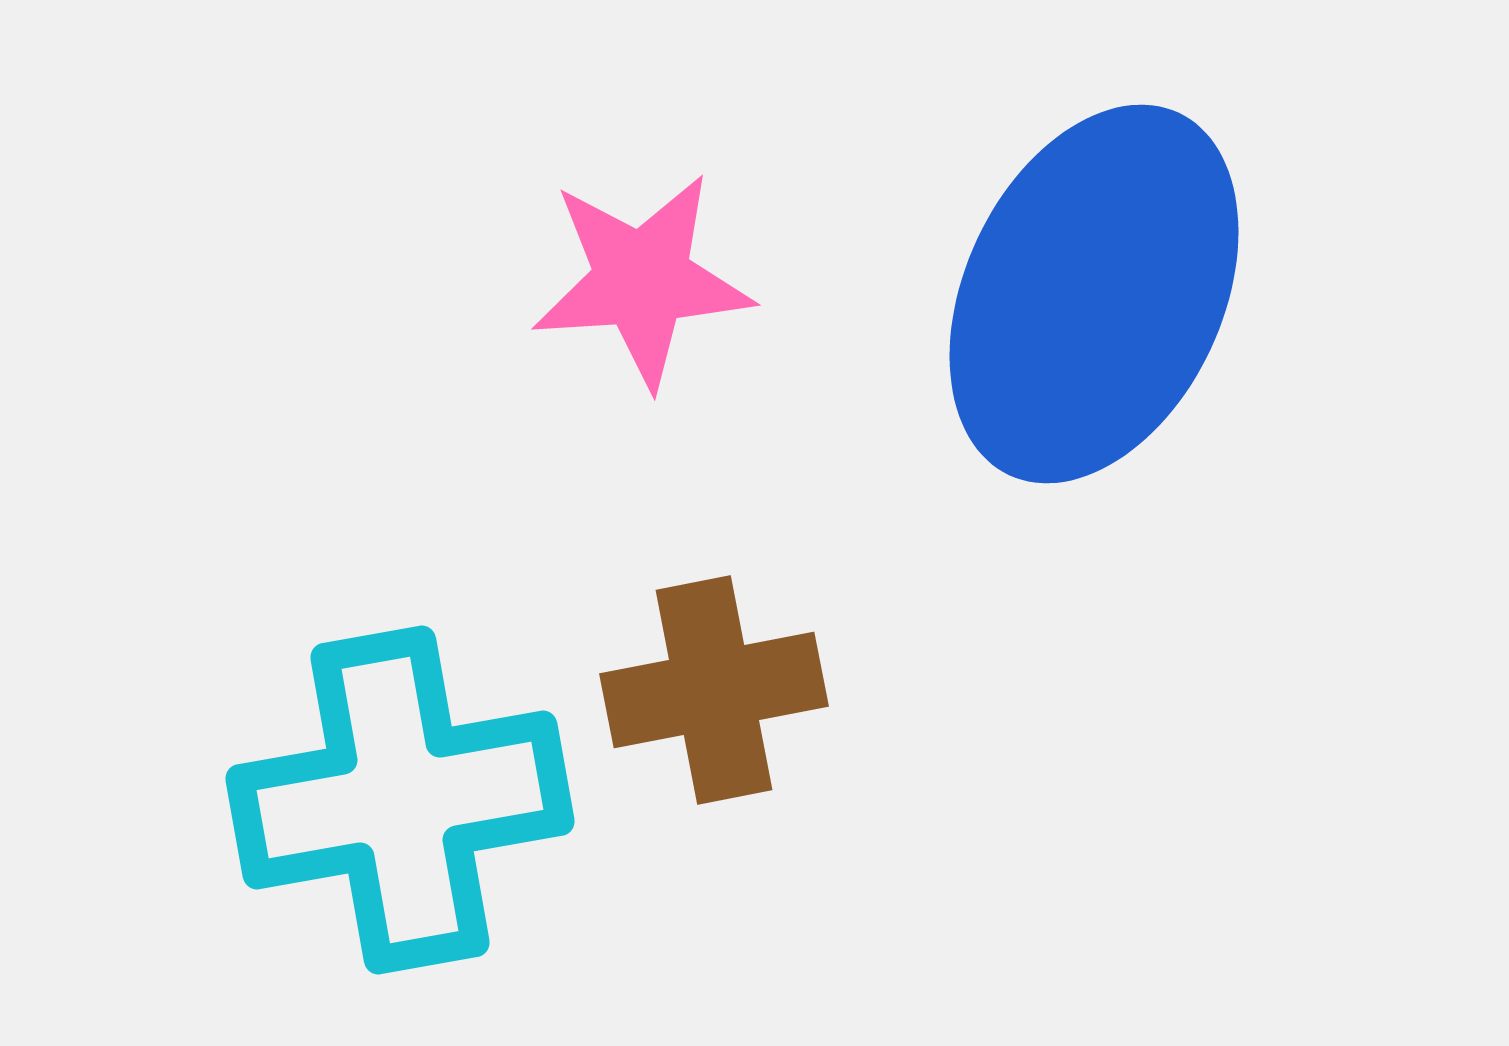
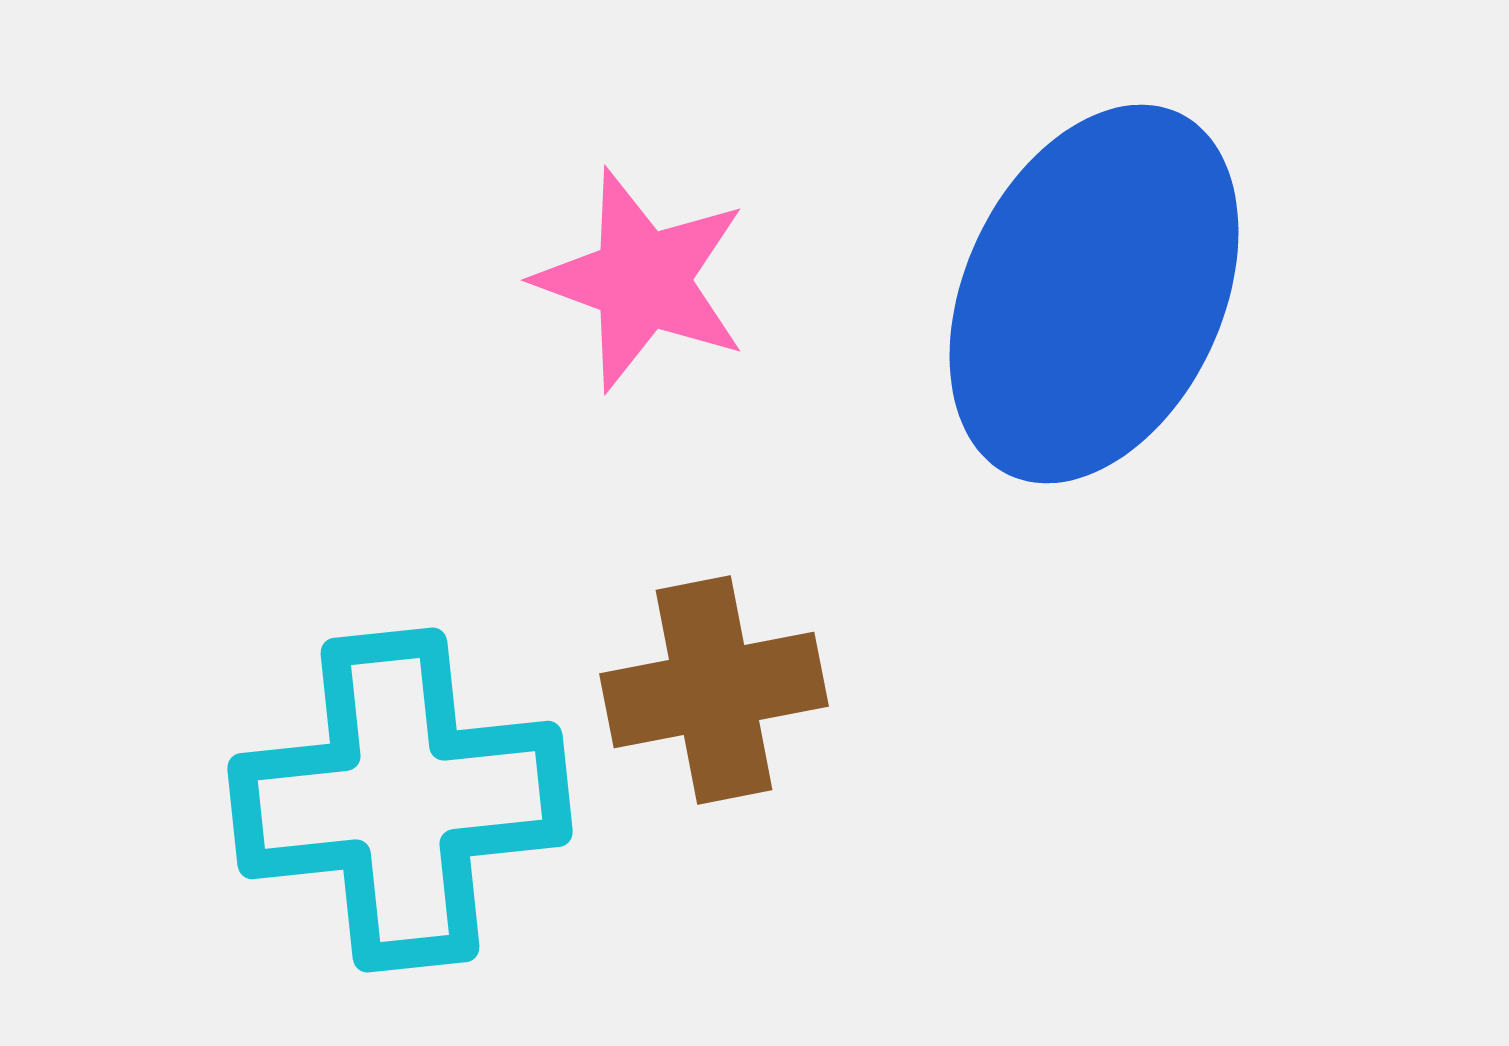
pink star: rotated 24 degrees clockwise
cyan cross: rotated 4 degrees clockwise
